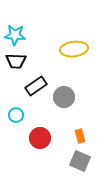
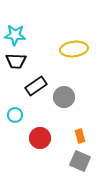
cyan circle: moved 1 px left
